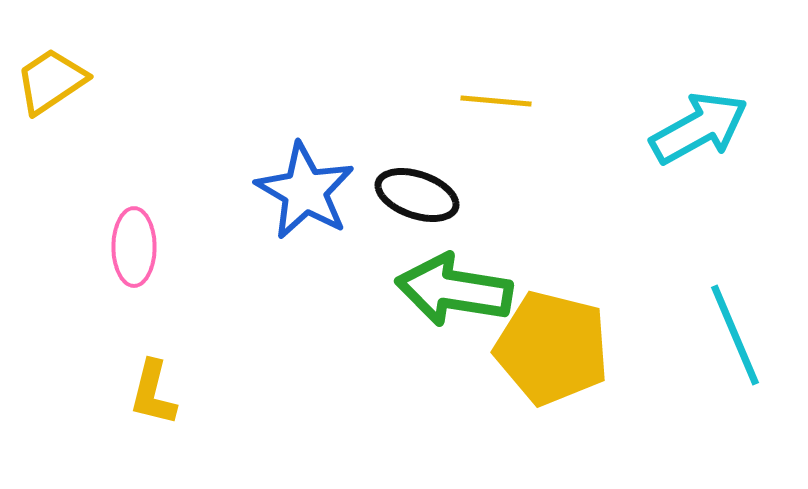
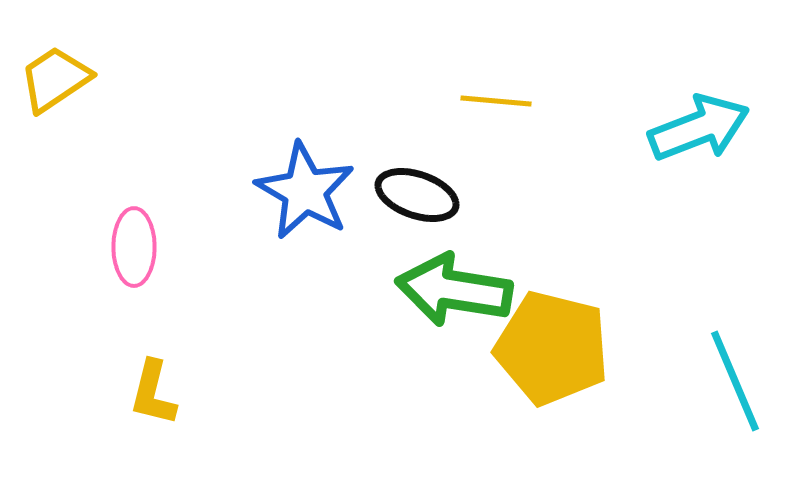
yellow trapezoid: moved 4 px right, 2 px up
cyan arrow: rotated 8 degrees clockwise
cyan line: moved 46 px down
